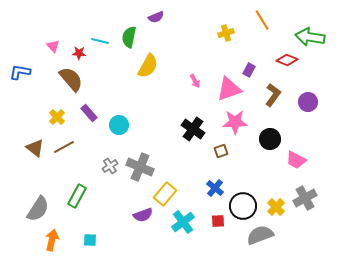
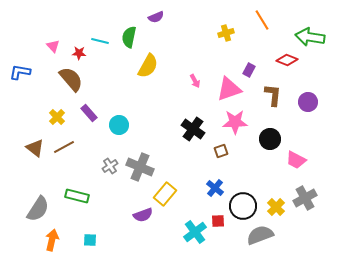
brown L-shape at (273, 95): rotated 30 degrees counterclockwise
green rectangle at (77, 196): rotated 75 degrees clockwise
cyan cross at (183, 222): moved 12 px right, 10 px down
